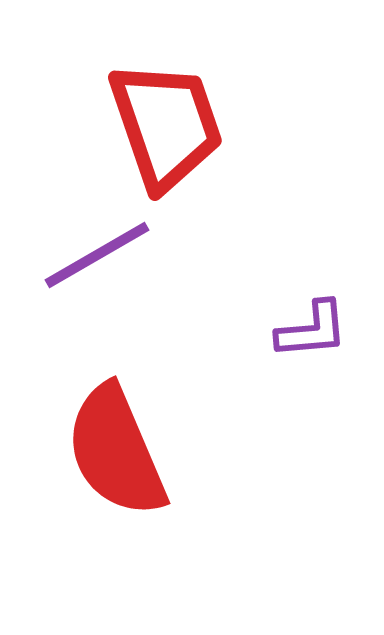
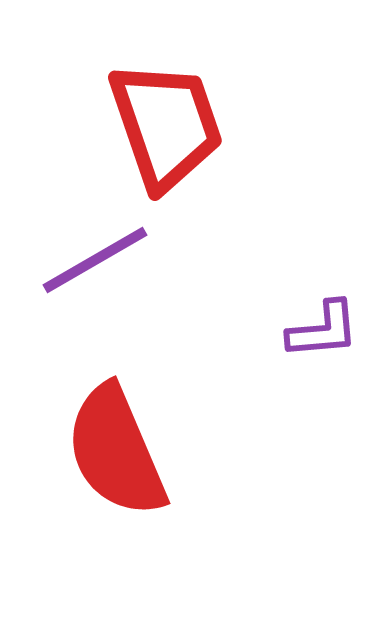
purple line: moved 2 px left, 5 px down
purple L-shape: moved 11 px right
